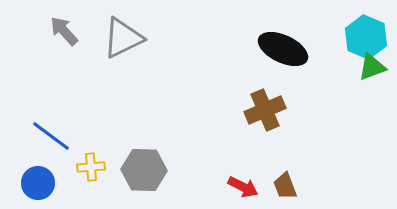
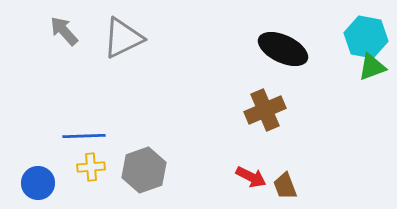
cyan hexagon: rotated 12 degrees counterclockwise
blue line: moved 33 px right; rotated 39 degrees counterclockwise
gray hexagon: rotated 21 degrees counterclockwise
red arrow: moved 8 px right, 10 px up
